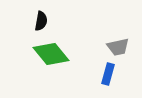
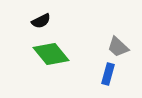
black semicircle: rotated 54 degrees clockwise
gray trapezoid: rotated 55 degrees clockwise
